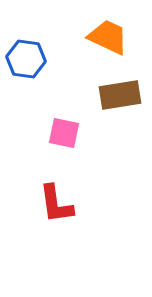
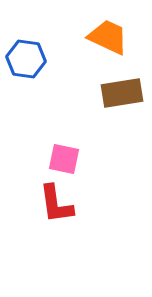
brown rectangle: moved 2 px right, 2 px up
pink square: moved 26 px down
